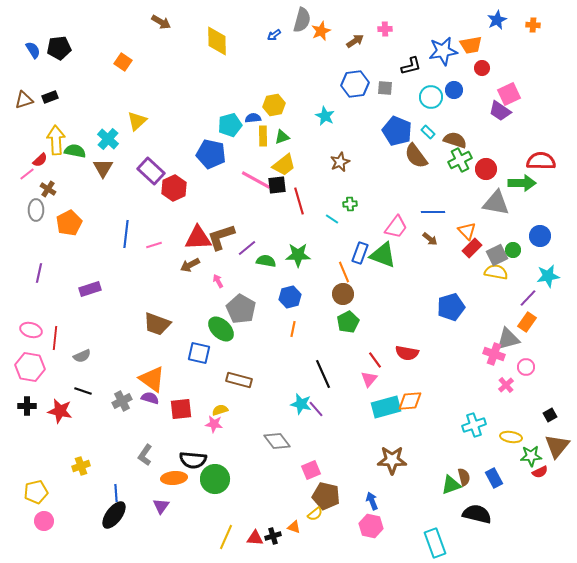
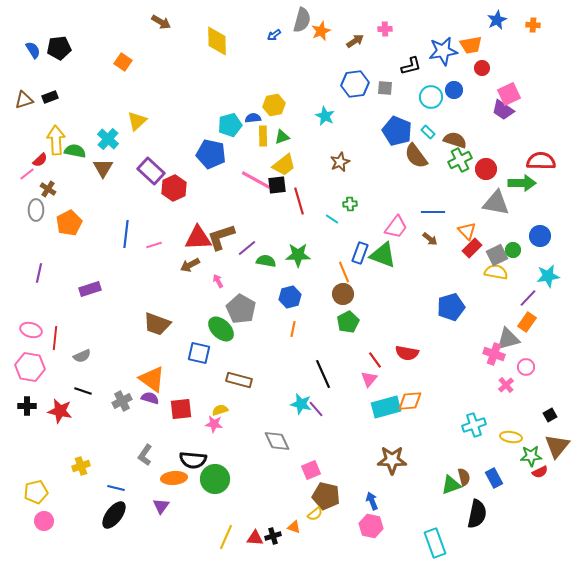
purple trapezoid at (500, 111): moved 3 px right, 1 px up
gray diamond at (277, 441): rotated 12 degrees clockwise
blue line at (116, 493): moved 5 px up; rotated 72 degrees counterclockwise
black semicircle at (477, 514): rotated 88 degrees clockwise
